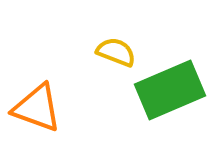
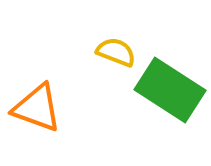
green rectangle: rotated 56 degrees clockwise
